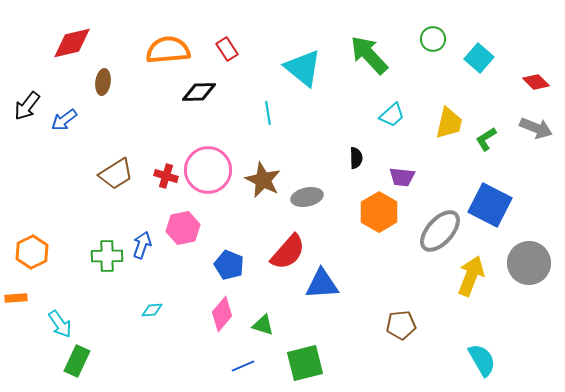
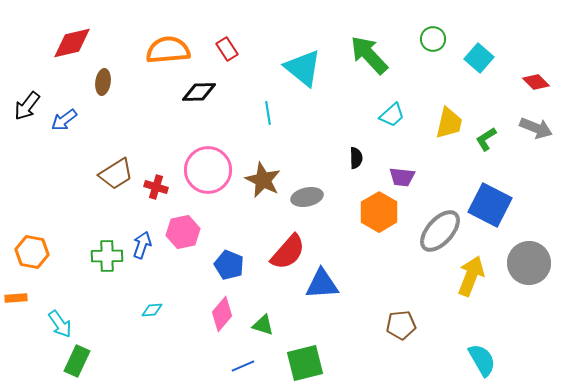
red cross at (166, 176): moved 10 px left, 11 px down
pink hexagon at (183, 228): moved 4 px down
orange hexagon at (32, 252): rotated 24 degrees counterclockwise
